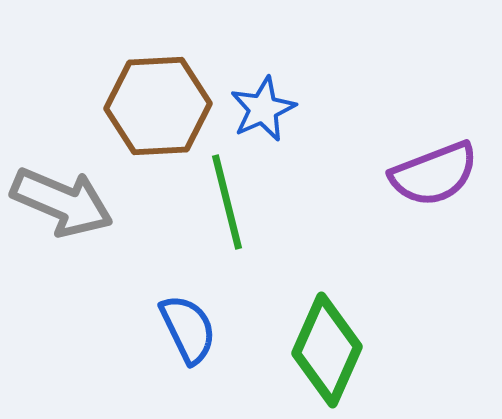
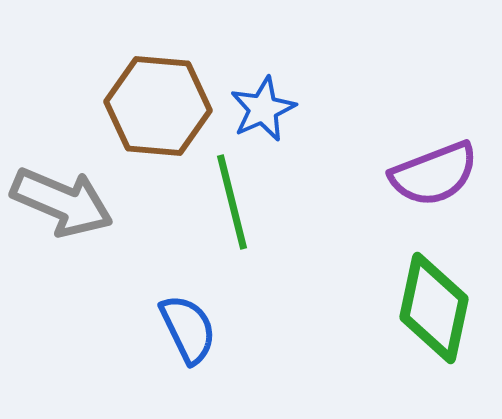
brown hexagon: rotated 8 degrees clockwise
green line: moved 5 px right
green diamond: moved 107 px right, 42 px up; rotated 12 degrees counterclockwise
